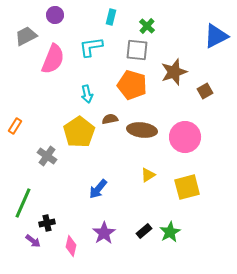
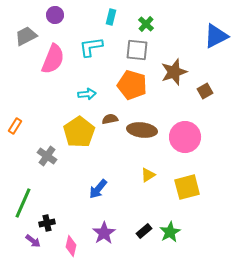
green cross: moved 1 px left, 2 px up
cyan arrow: rotated 84 degrees counterclockwise
